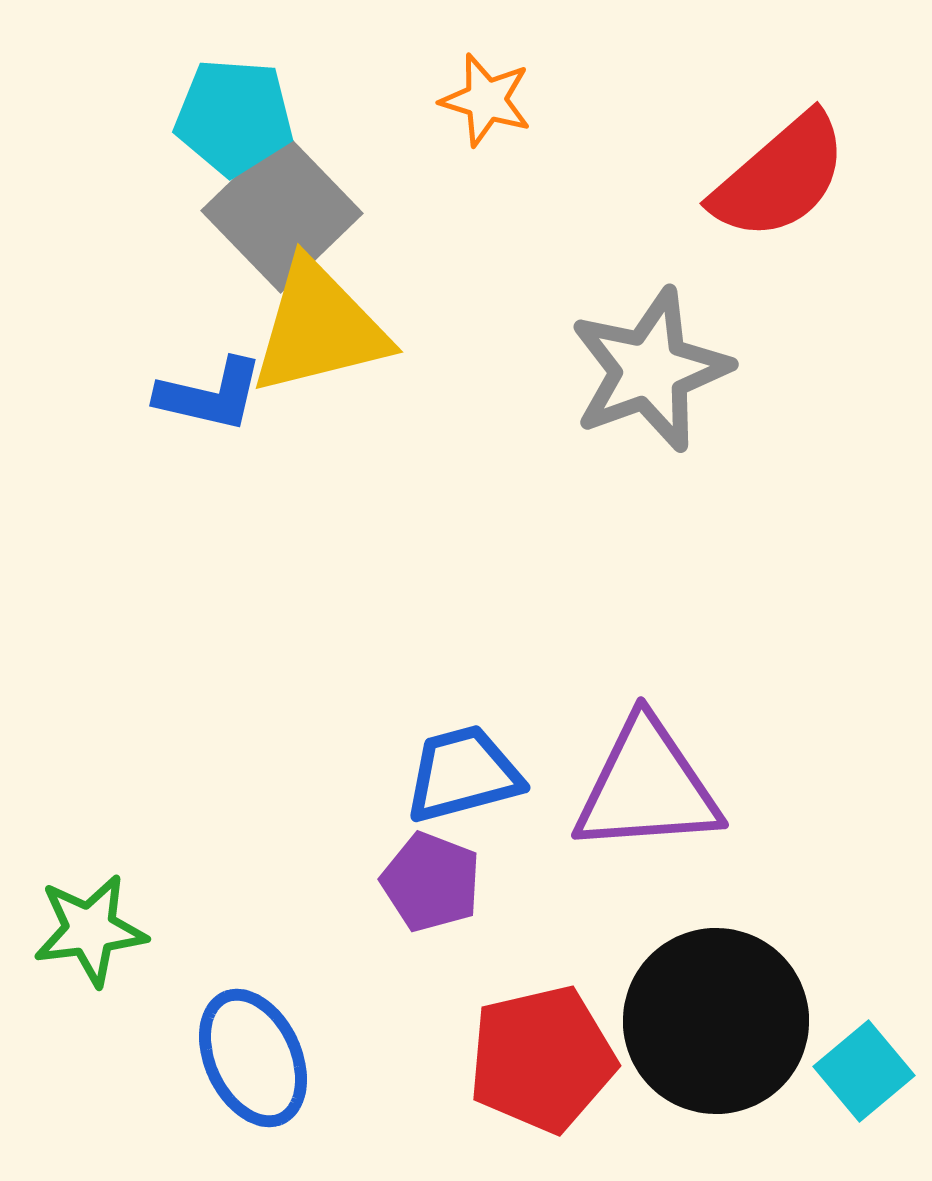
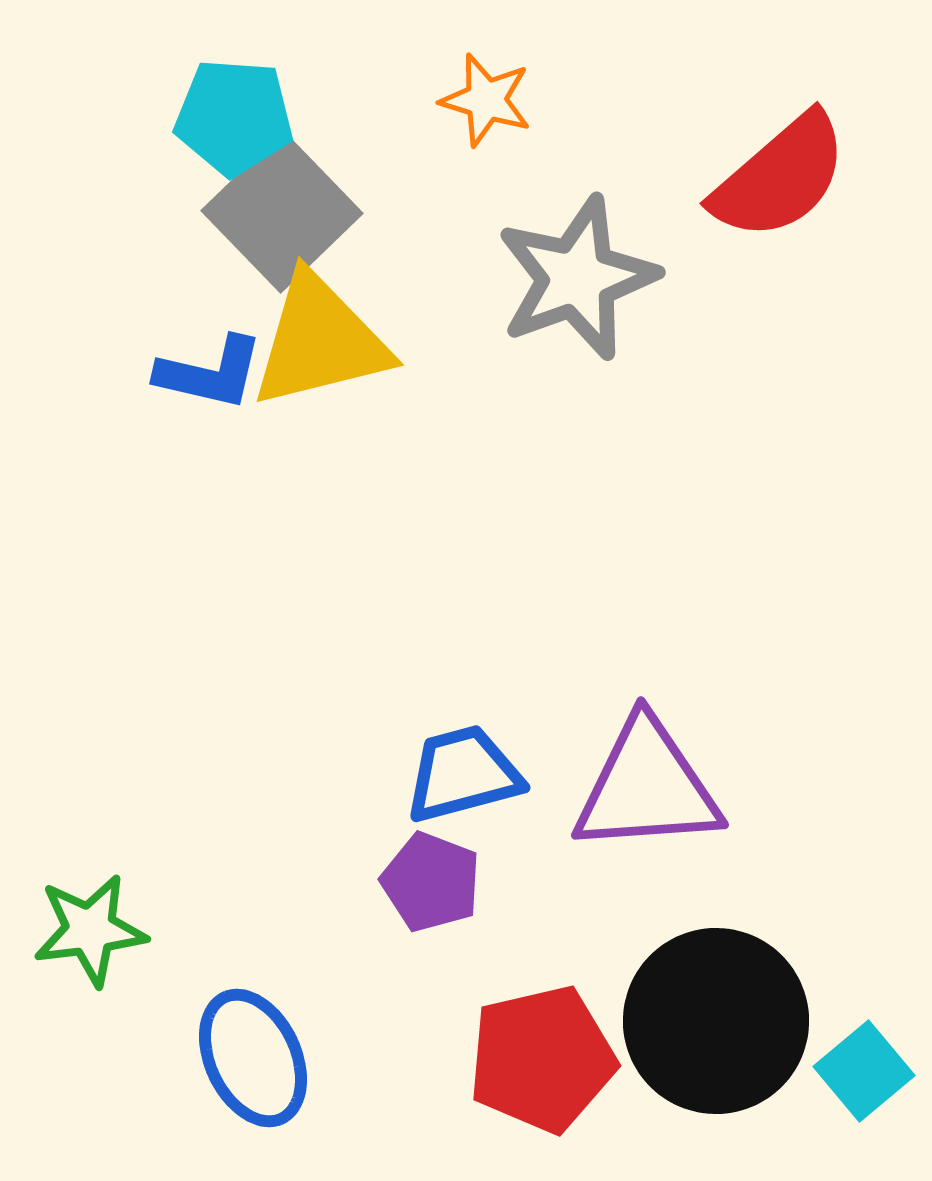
yellow triangle: moved 1 px right, 13 px down
gray star: moved 73 px left, 92 px up
blue L-shape: moved 22 px up
